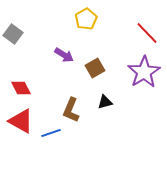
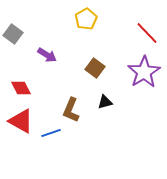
purple arrow: moved 17 px left
brown square: rotated 24 degrees counterclockwise
